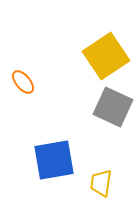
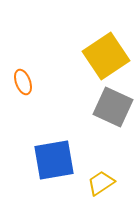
orange ellipse: rotated 20 degrees clockwise
yellow trapezoid: rotated 48 degrees clockwise
